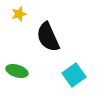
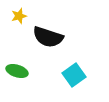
yellow star: moved 2 px down
black semicircle: rotated 48 degrees counterclockwise
